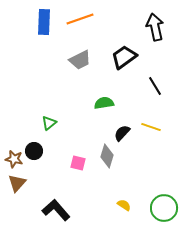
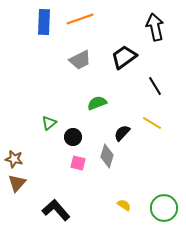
green semicircle: moved 7 px left; rotated 12 degrees counterclockwise
yellow line: moved 1 px right, 4 px up; rotated 12 degrees clockwise
black circle: moved 39 px right, 14 px up
